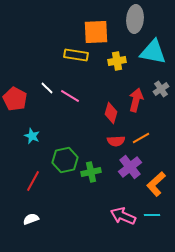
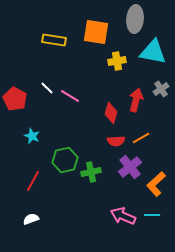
orange square: rotated 12 degrees clockwise
yellow rectangle: moved 22 px left, 15 px up
